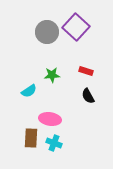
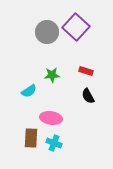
pink ellipse: moved 1 px right, 1 px up
